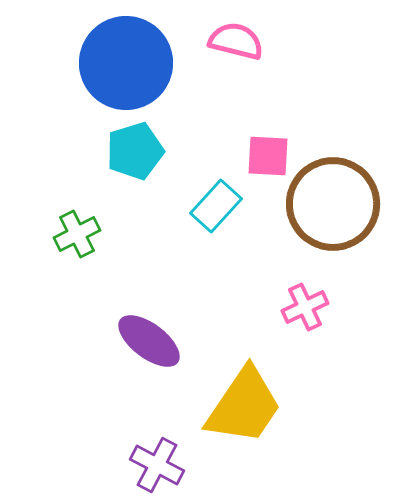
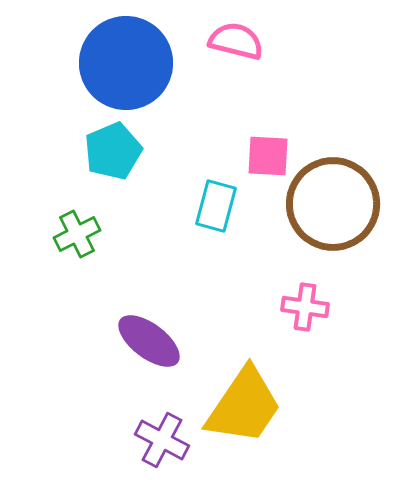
cyan pentagon: moved 22 px left; rotated 6 degrees counterclockwise
cyan rectangle: rotated 27 degrees counterclockwise
pink cross: rotated 33 degrees clockwise
purple cross: moved 5 px right, 25 px up
